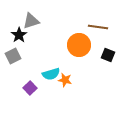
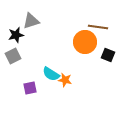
black star: moved 3 px left; rotated 21 degrees clockwise
orange circle: moved 6 px right, 3 px up
cyan semicircle: rotated 48 degrees clockwise
purple square: rotated 32 degrees clockwise
